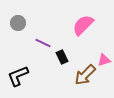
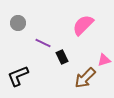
brown arrow: moved 3 px down
